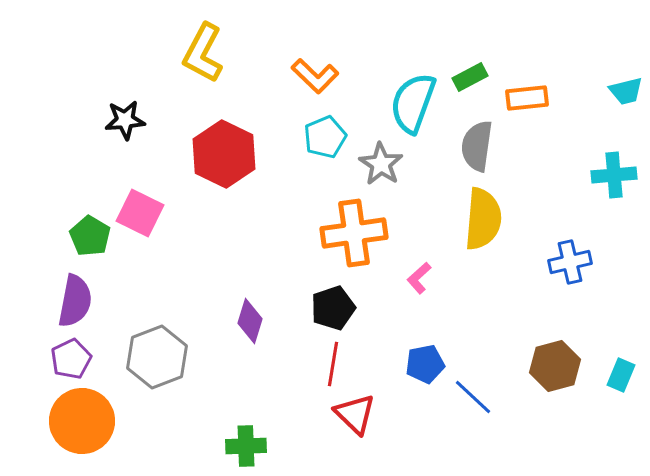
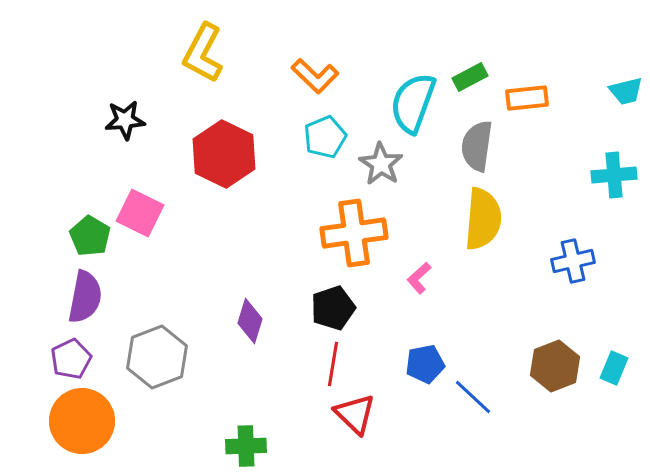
blue cross: moved 3 px right, 1 px up
purple semicircle: moved 10 px right, 4 px up
brown hexagon: rotated 6 degrees counterclockwise
cyan rectangle: moved 7 px left, 7 px up
